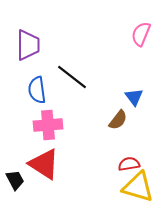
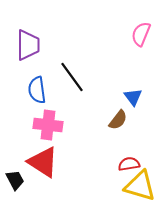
black line: rotated 16 degrees clockwise
blue triangle: moved 1 px left
pink cross: rotated 12 degrees clockwise
red triangle: moved 1 px left, 2 px up
yellow triangle: moved 2 px right, 1 px up
